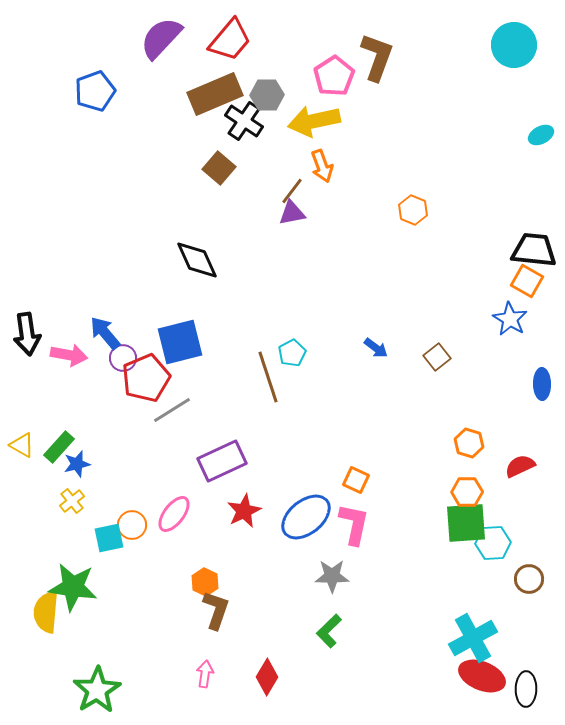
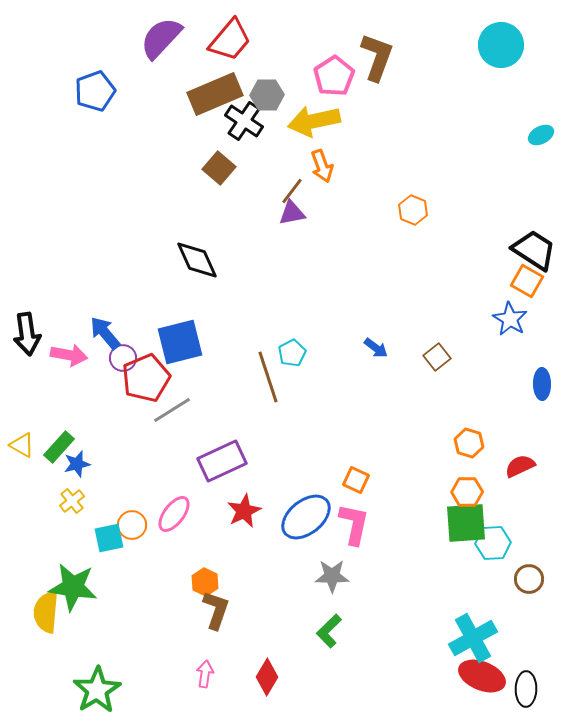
cyan circle at (514, 45): moved 13 px left
black trapezoid at (534, 250): rotated 27 degrees clockwise
